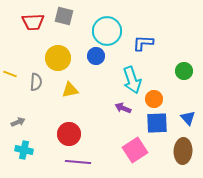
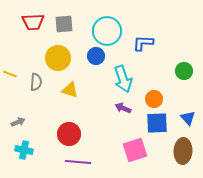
gray square: moved 8 px down; rotated 18 degrees counterclockwise
cyan arrow: moved 9 px left, 1 px up
yellow triangle: rotated 30 degrees clockwise
pink square: rotated 15 degrees clockwise
